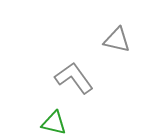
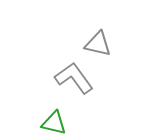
gray triangle: moved 19 px left, 4 px down
